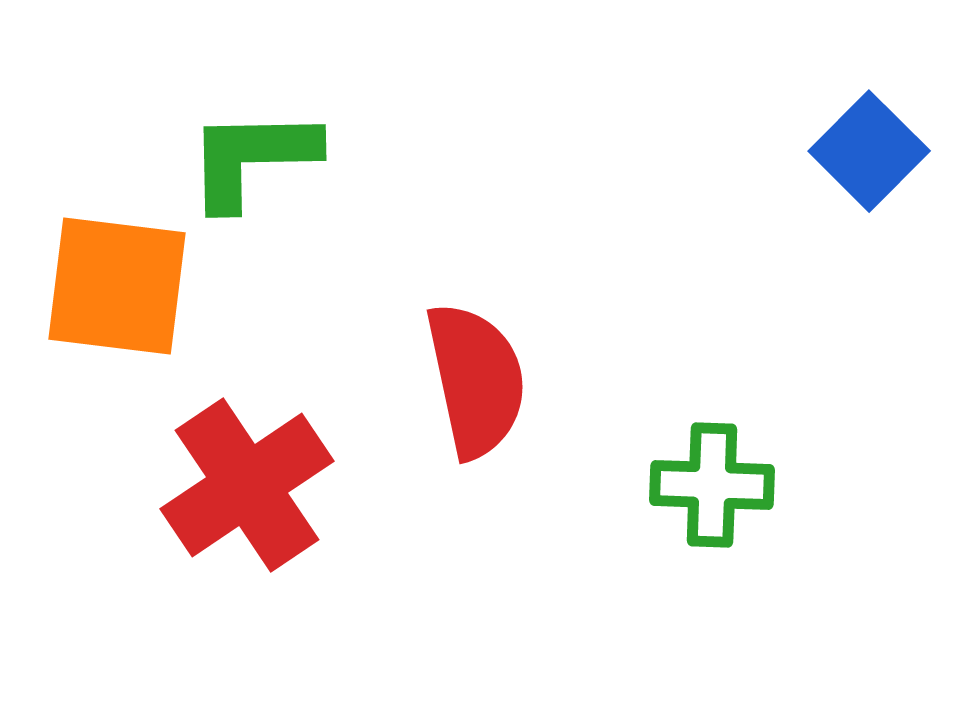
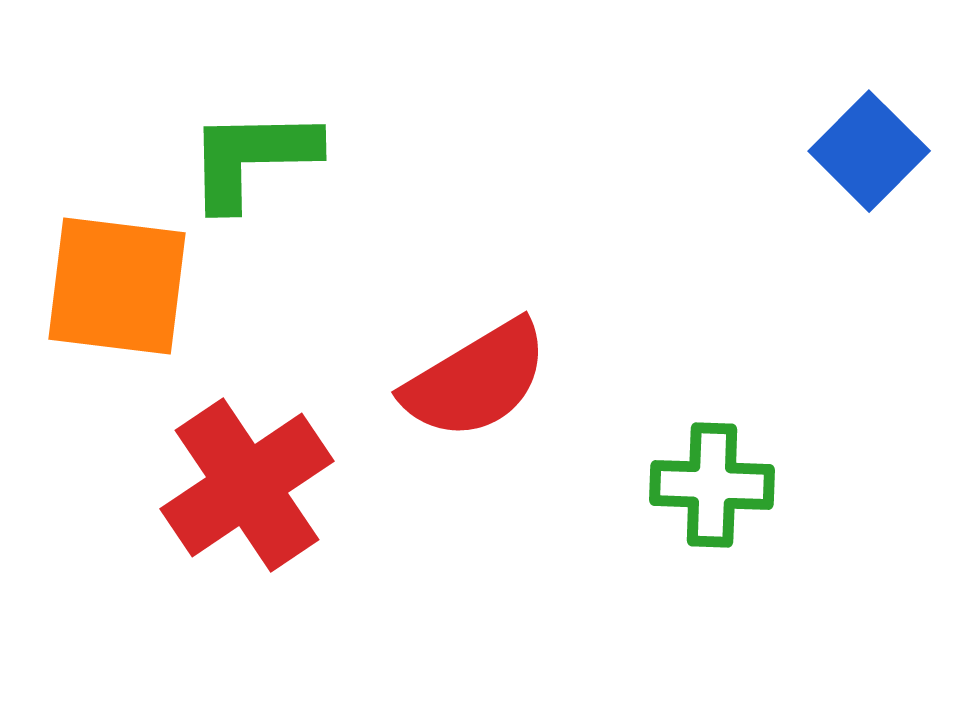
red semicircle: rotated 71 degrees clockwise
